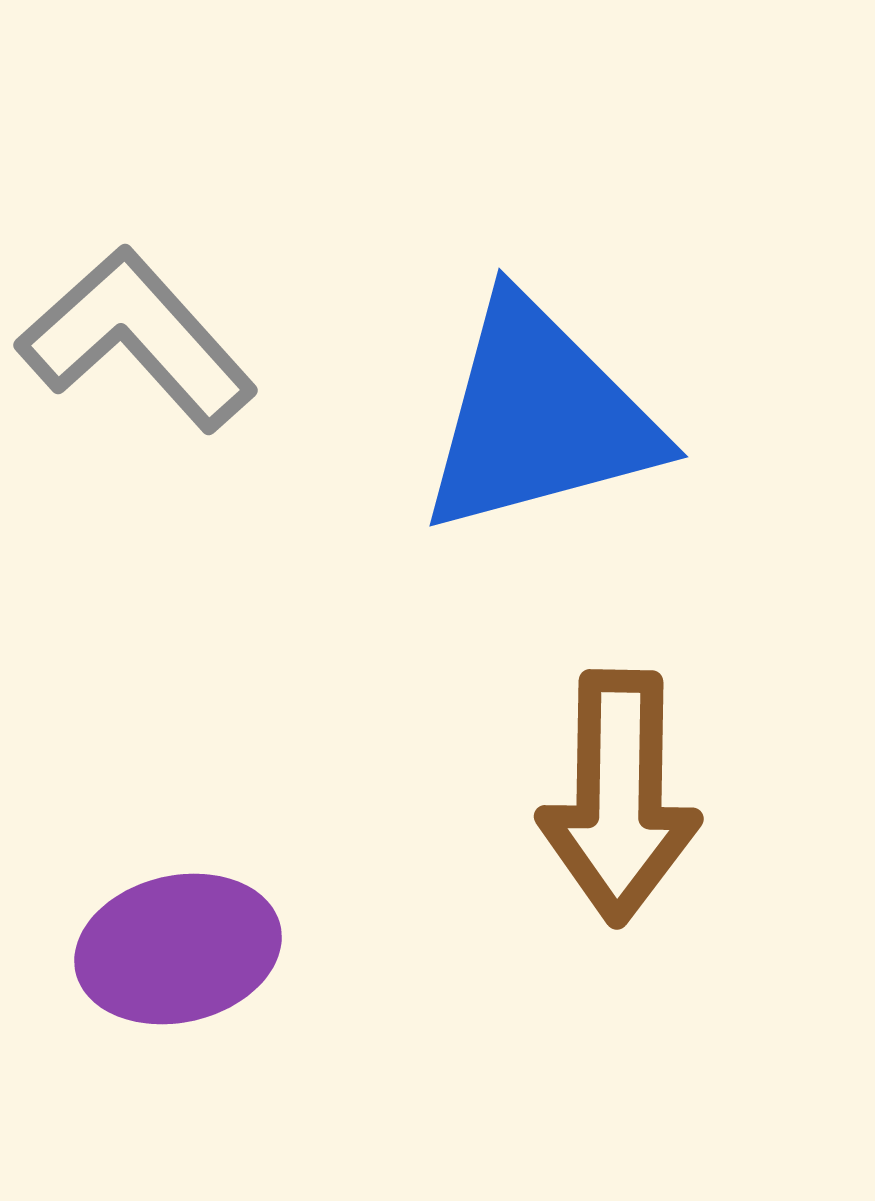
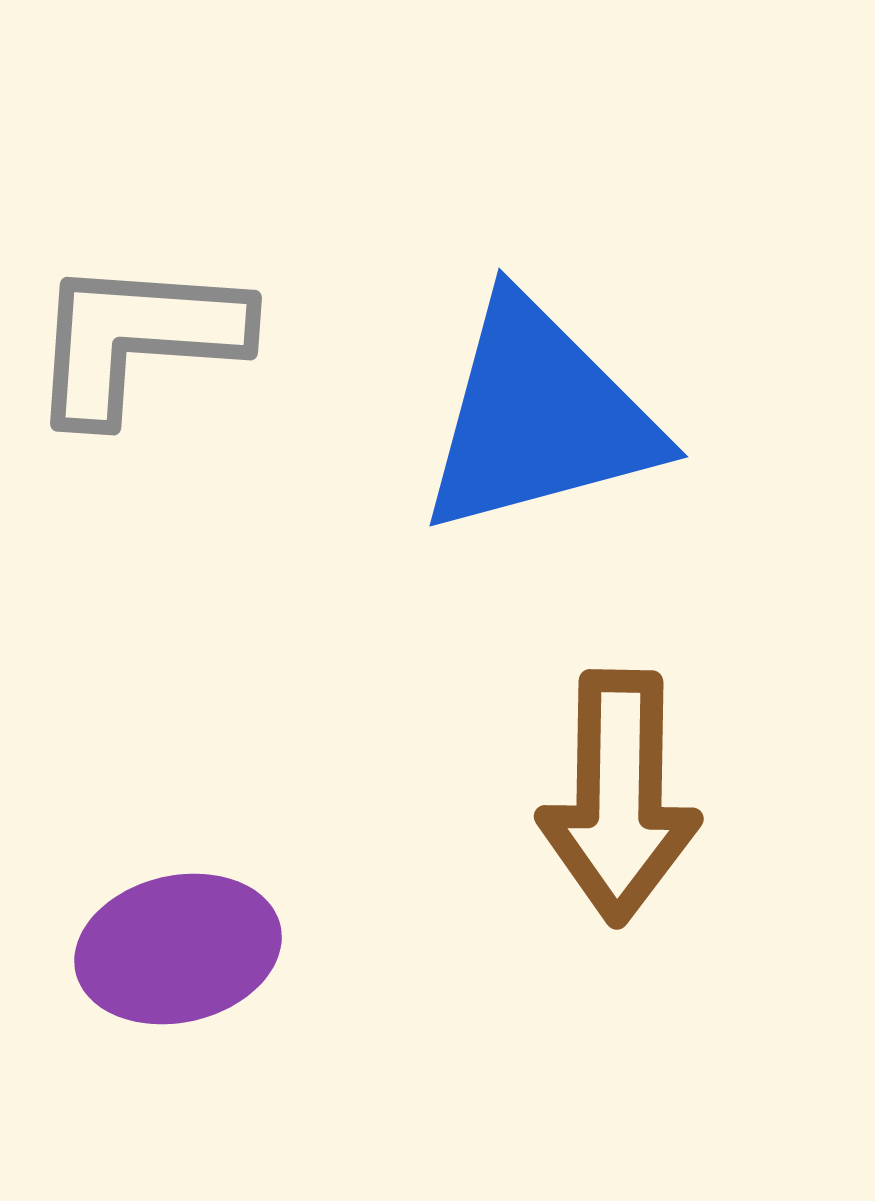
gray L-shape: rotated 44 degrees counterclockwise
